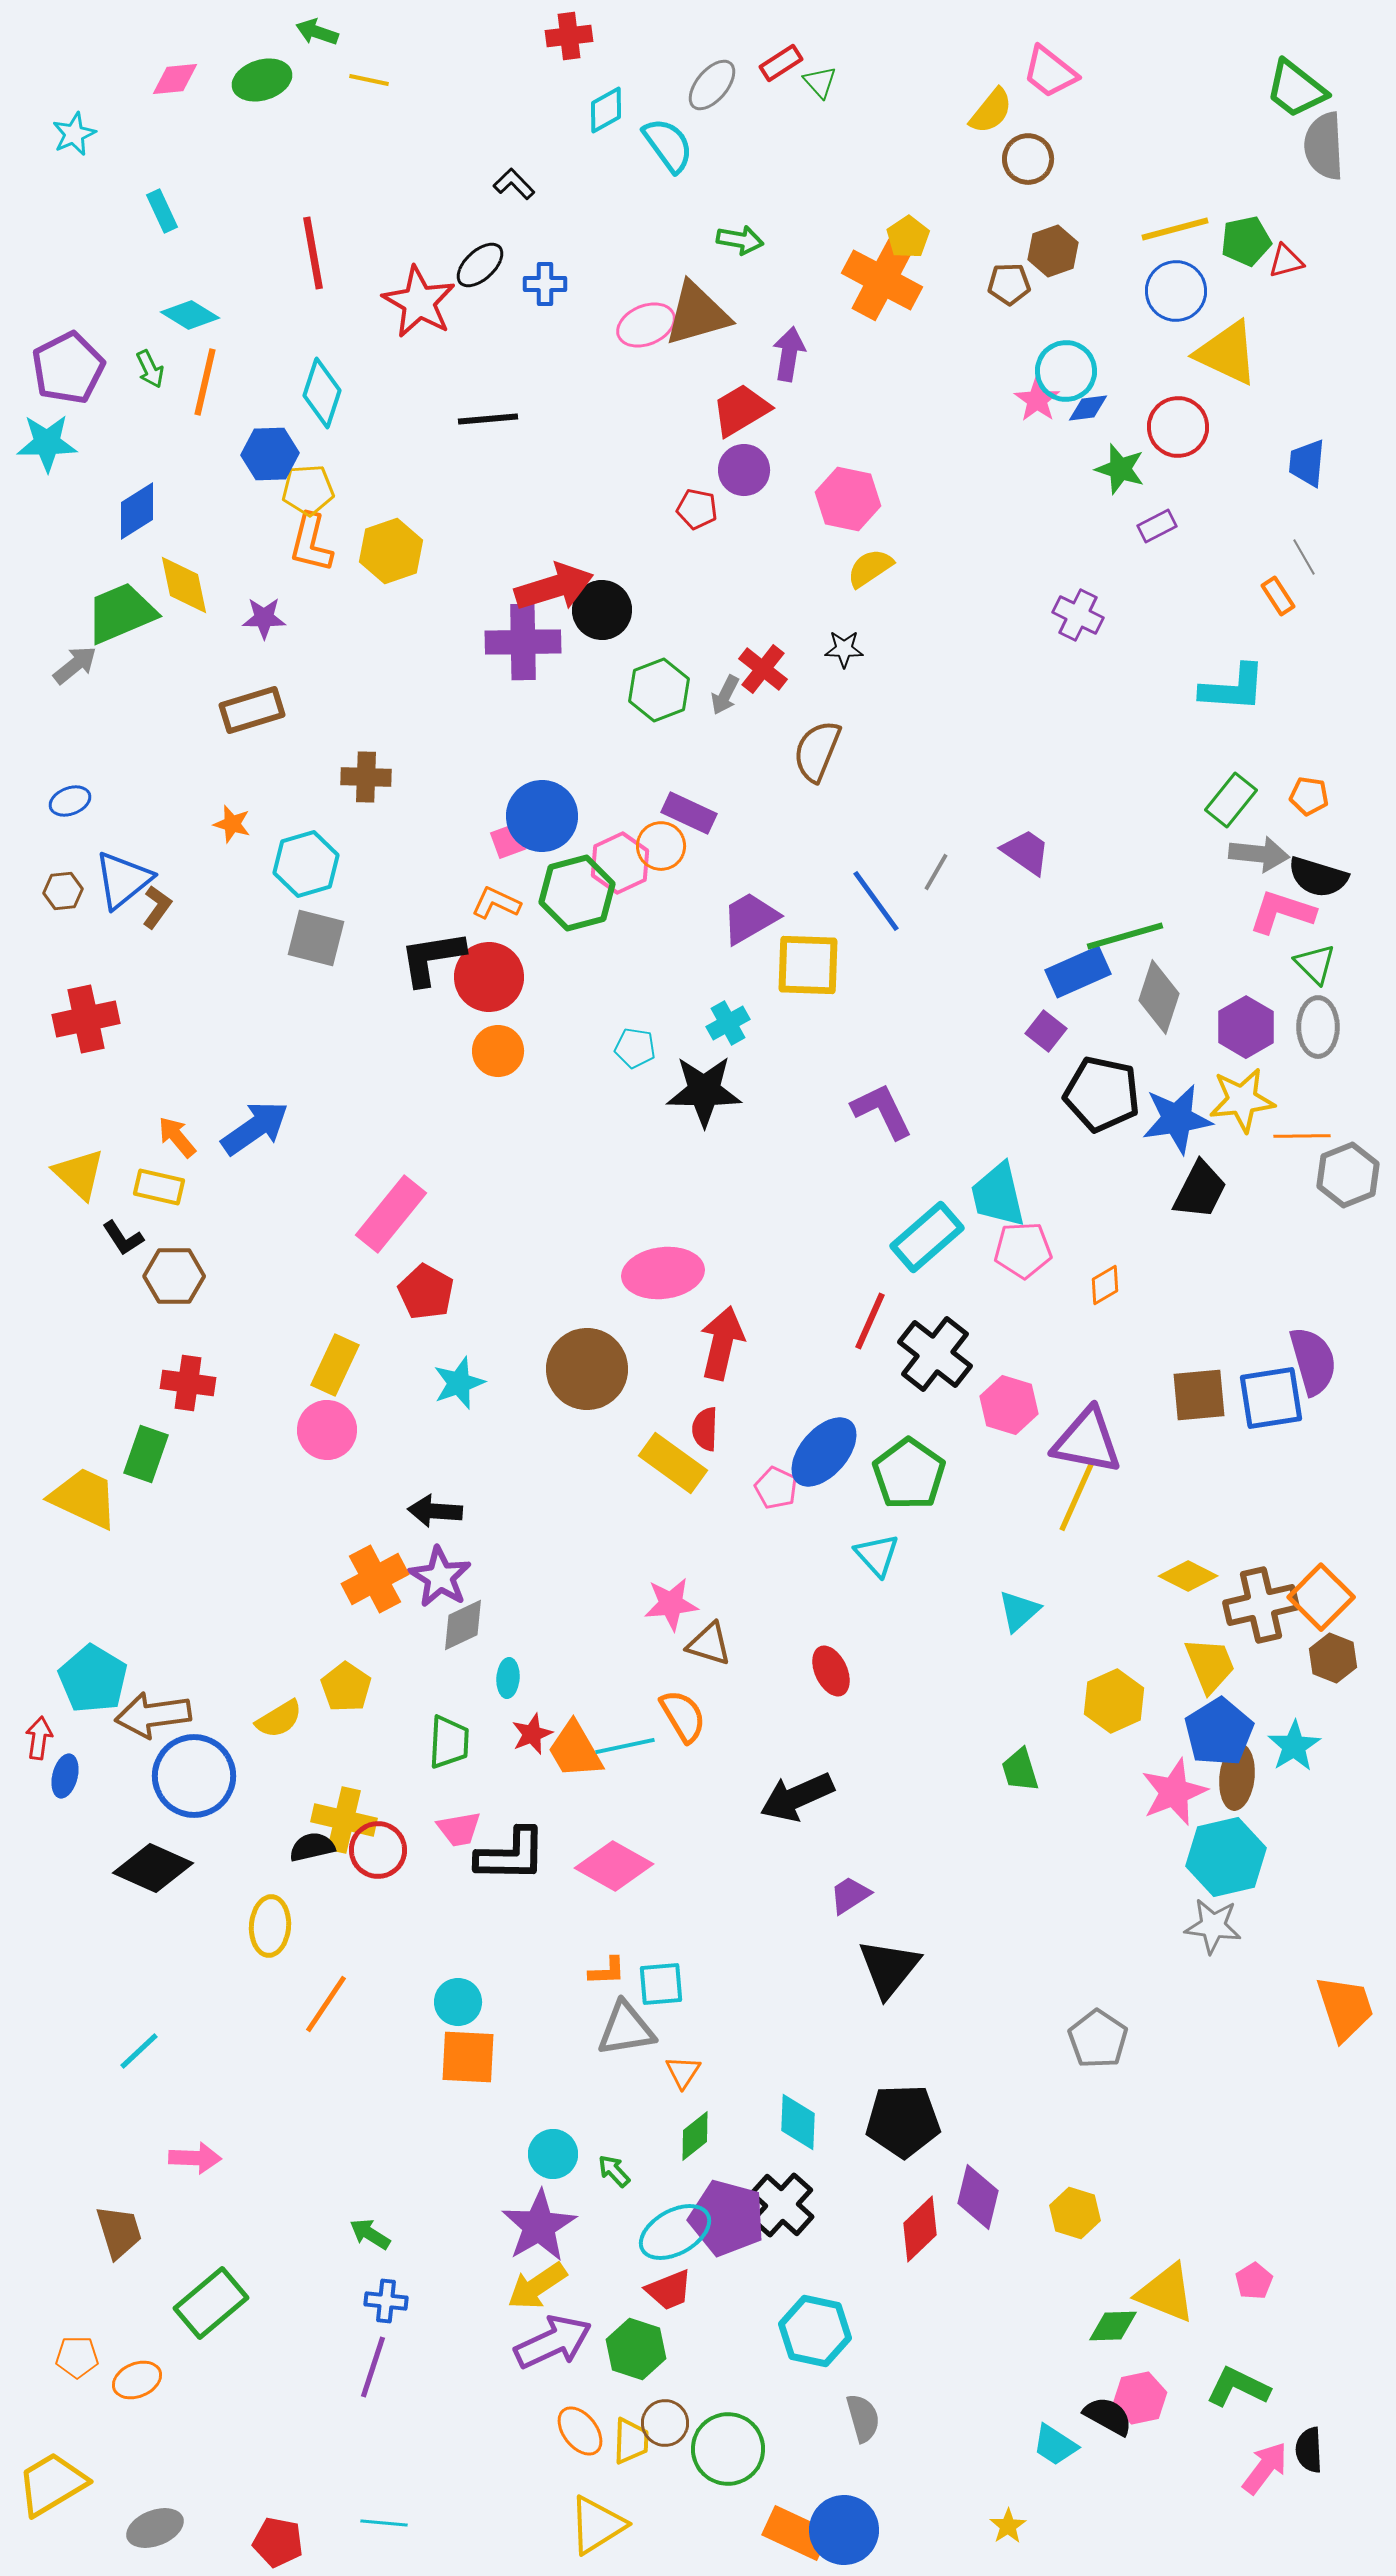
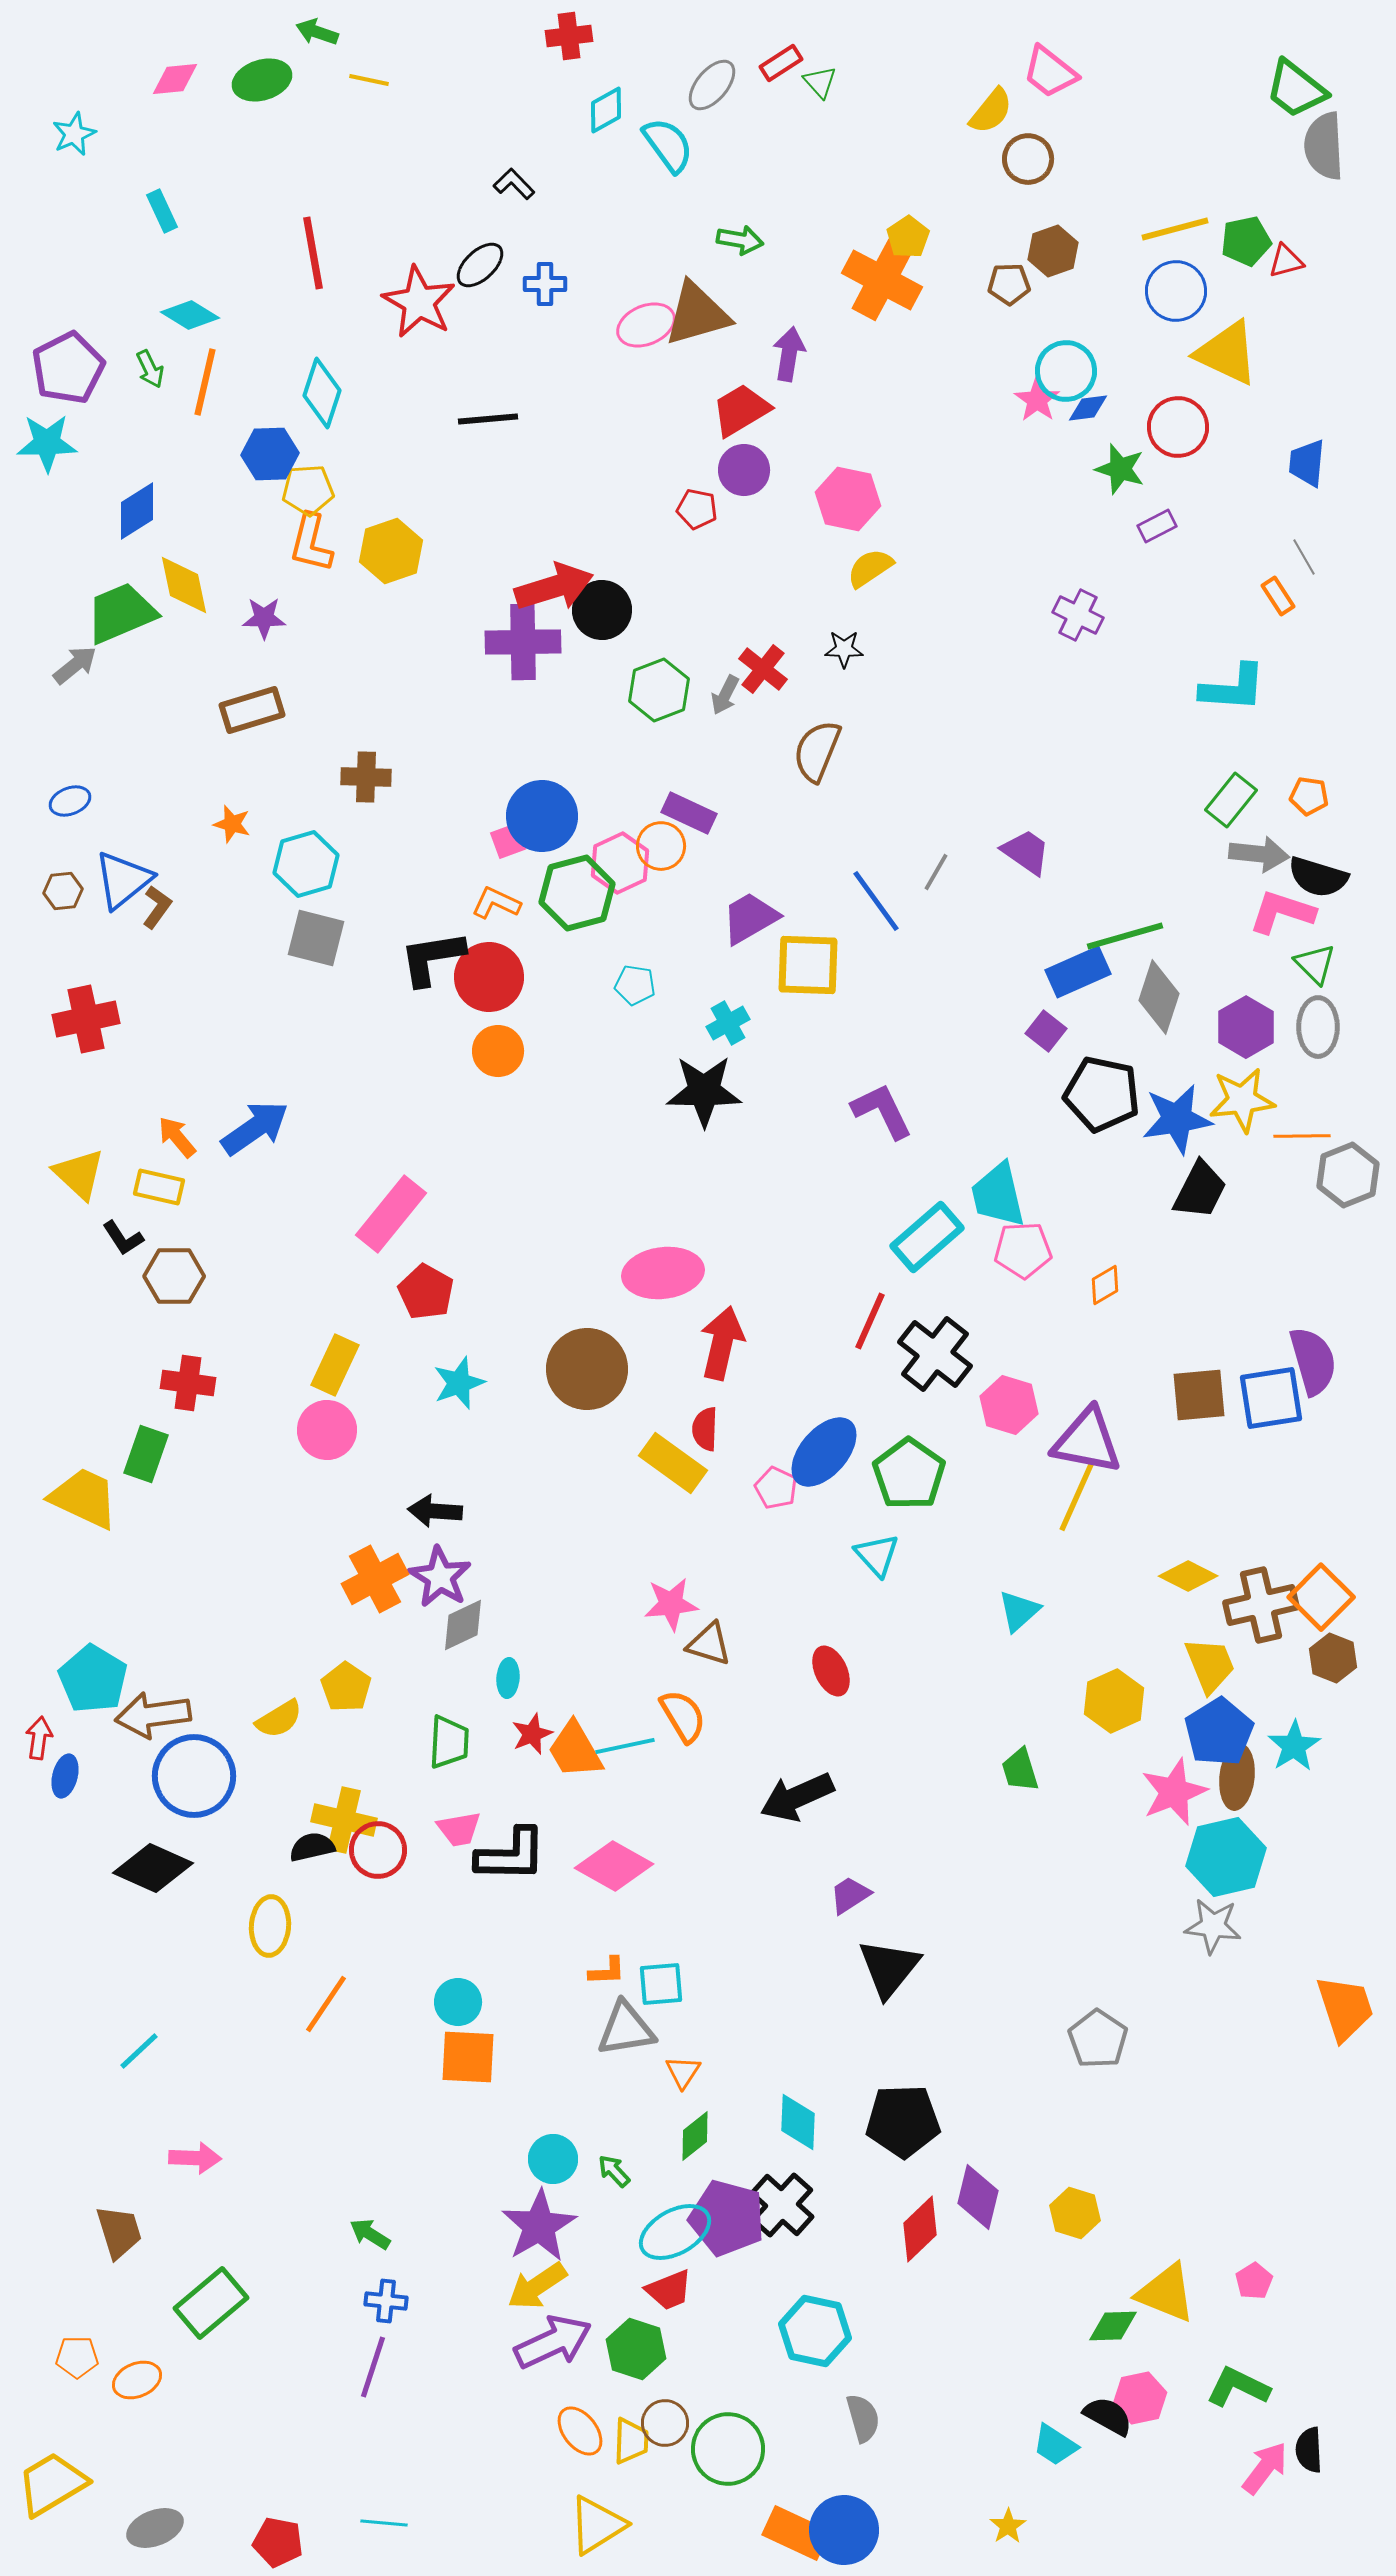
cyan pentagon at (635, 1048): moved 63 px up
cyan circle at (553, 2154): moved 5 px down
